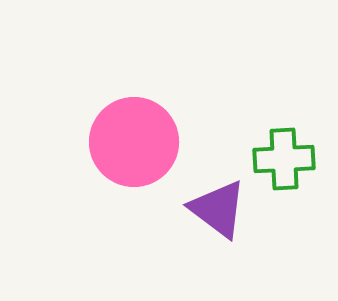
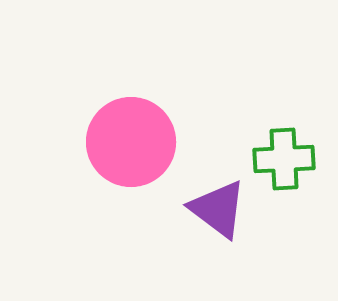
pink circle: moved 3 px left
